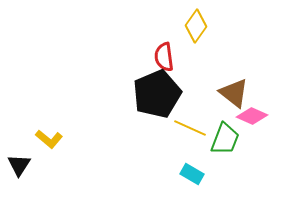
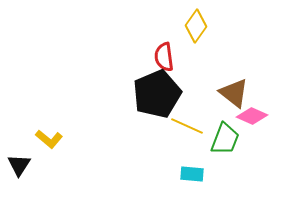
yellow line: moved 3 px left, 2 px up
cyan rectangle: rotated 25 degrees counterclockwise
